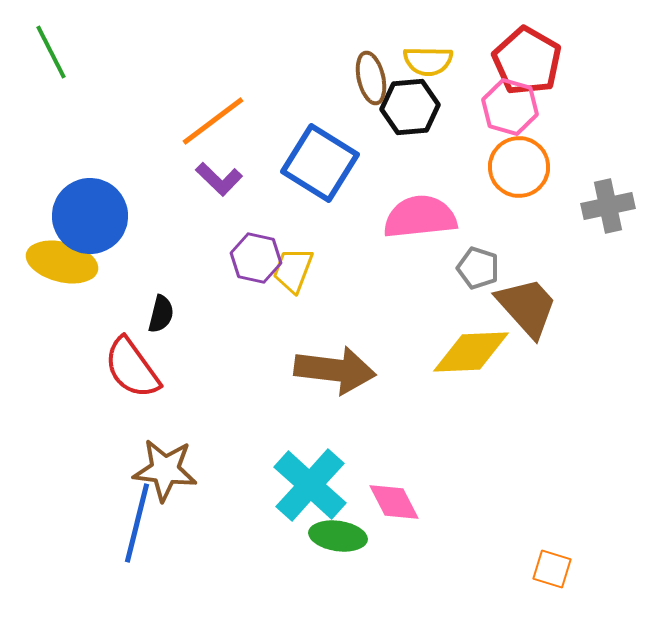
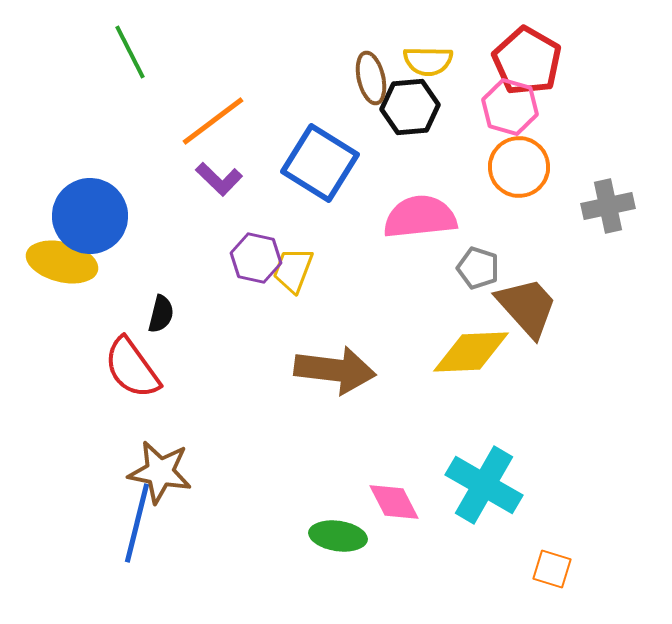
green line: moved 79 px right
brown star: moved 5 px left, 2 px down; rotated 4 degrees clockwise
cyan cross: moved 174 px right; rotated 12 degrees counterclockwise
